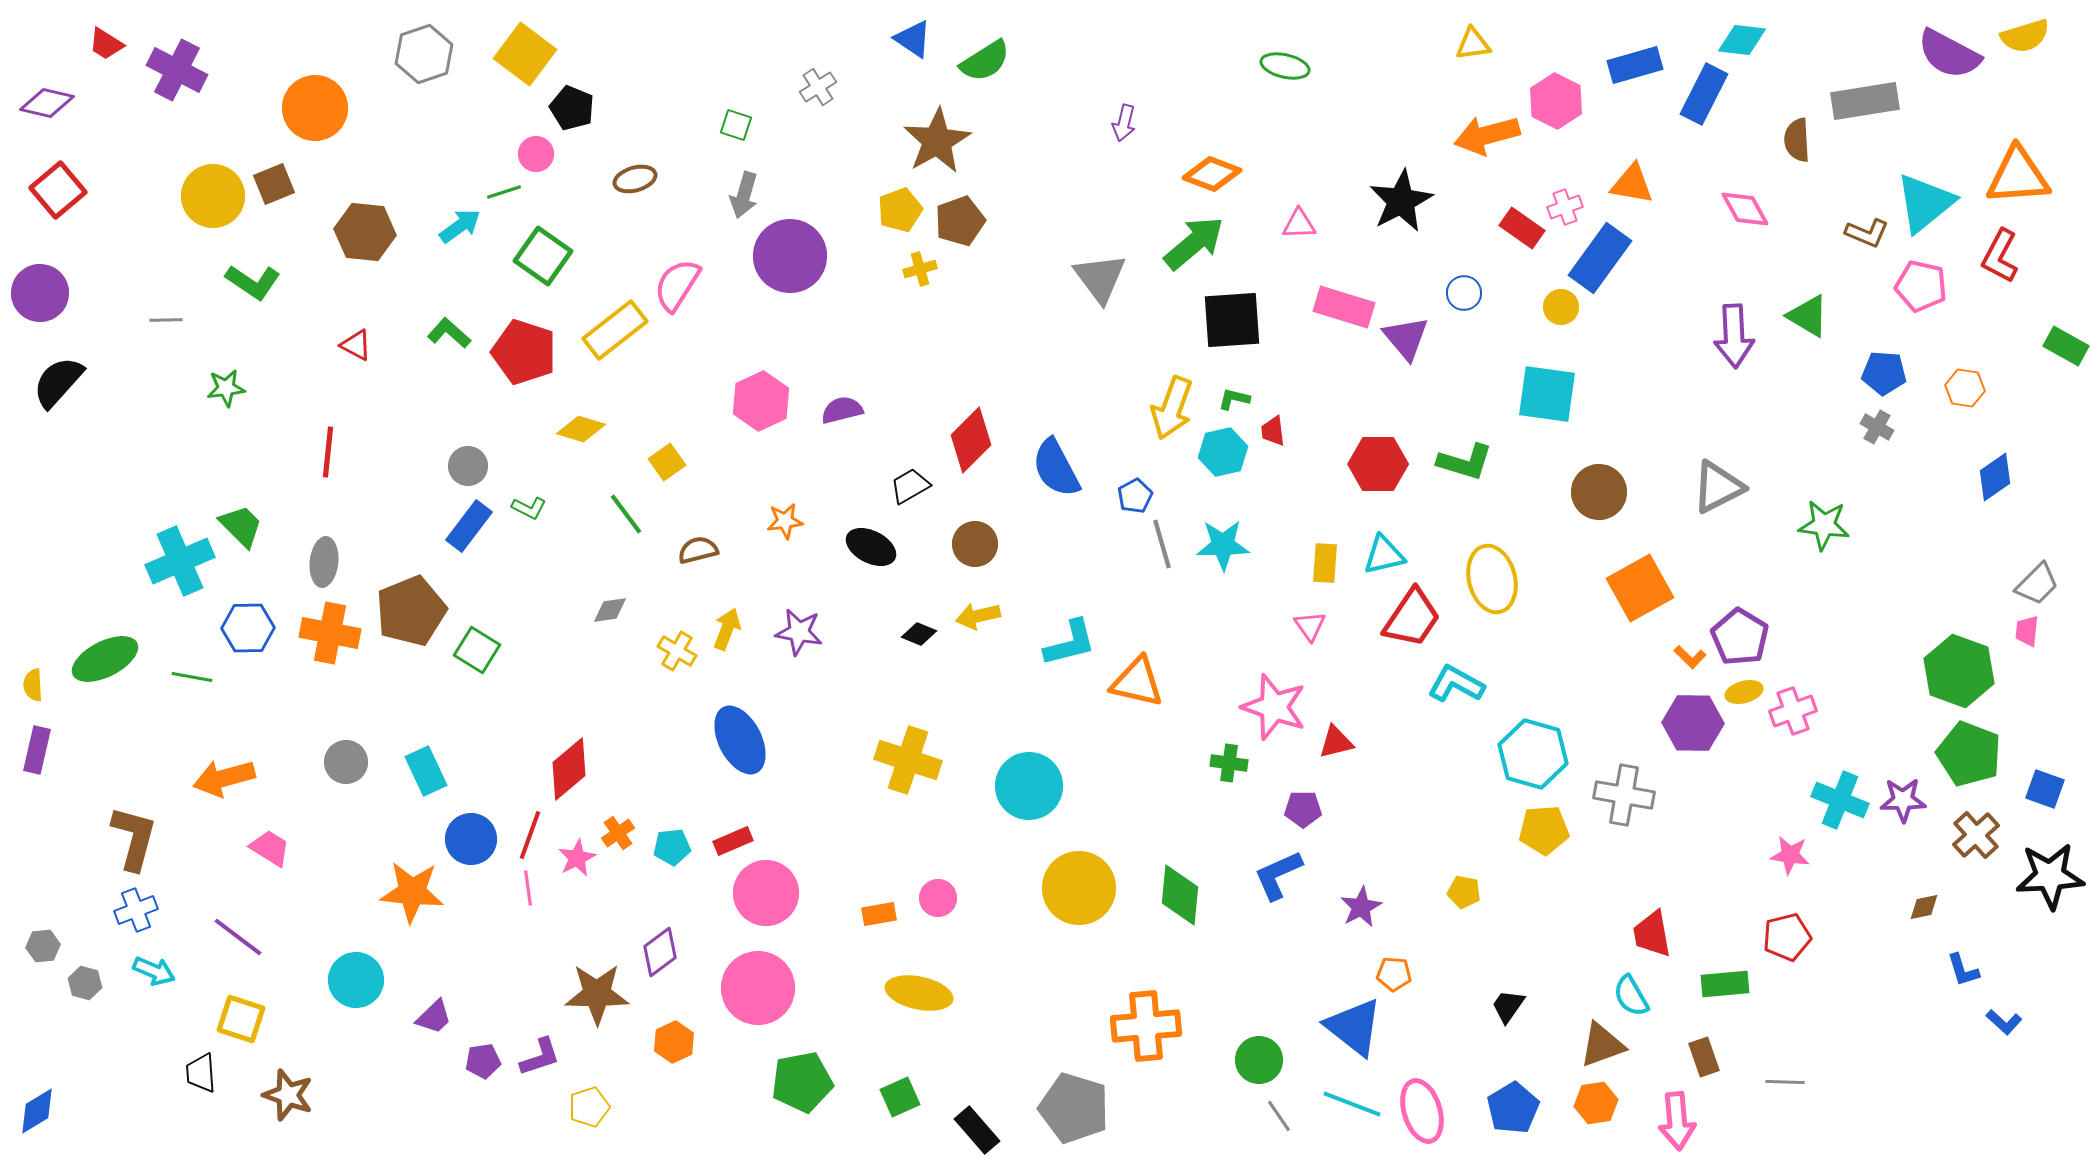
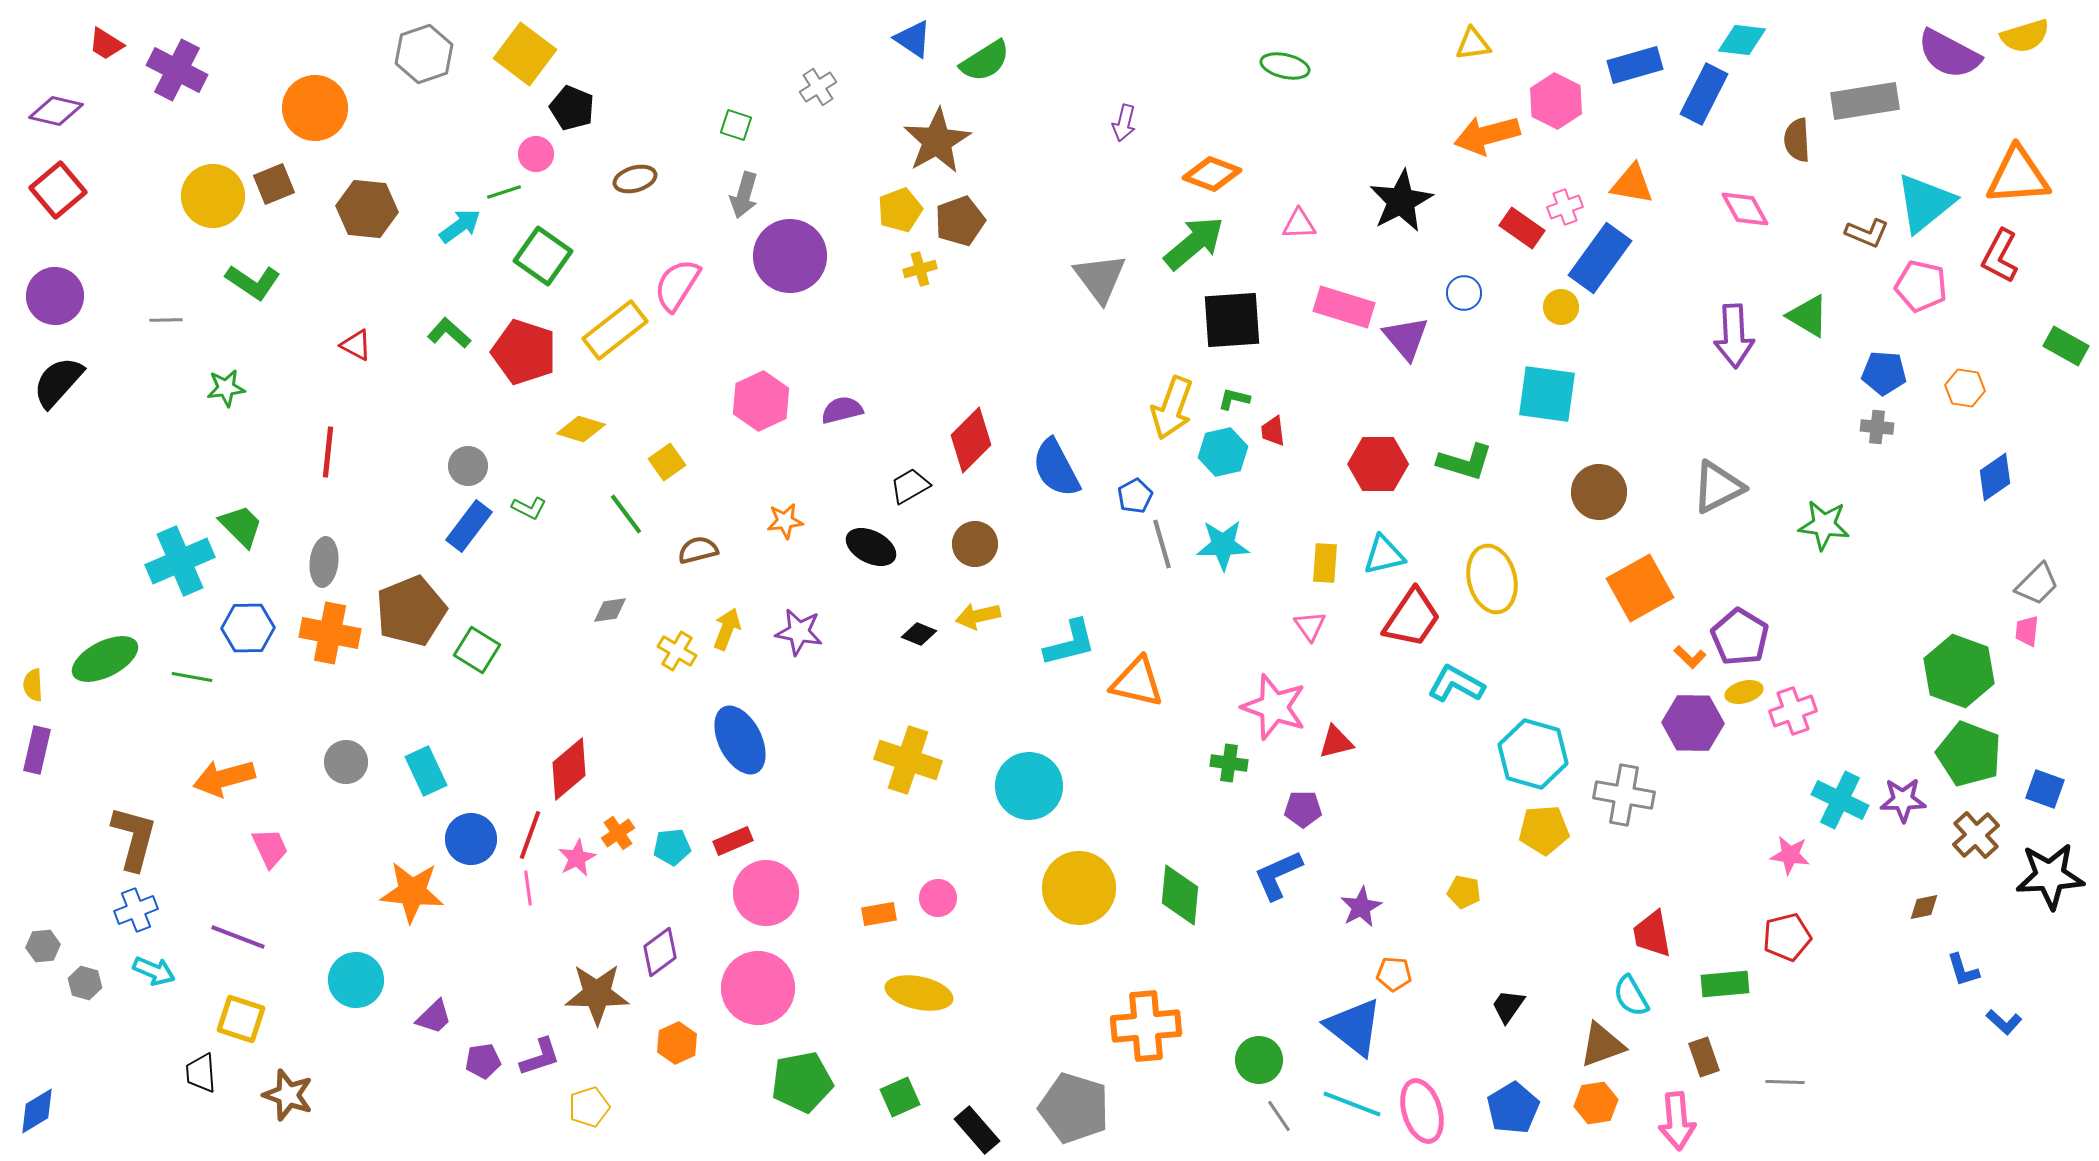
purple diamond at (47, 103): moved 9 px right, 8 px down
brown hexagon at (365, 232): moved 2 px right, 23 px up
purple circle at (40, 293): moved 15 px right, 3 px down
gray cross at (1877, 427): rotated 24 degrees counterclockwise
cyan cross at (1840, 800): rotated 4 degrees clockwise
pink trapezoid at (270, 848): rotated 33 degrees clockwise
purple line at (238, 937): rotated 16 degrees counterclockwise
orange hexagon at (674, 1042): moved 3 px right, 1 px down
